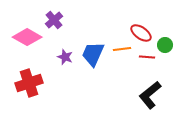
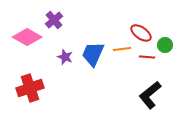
red cross: moved 1 px right, 5 px down
